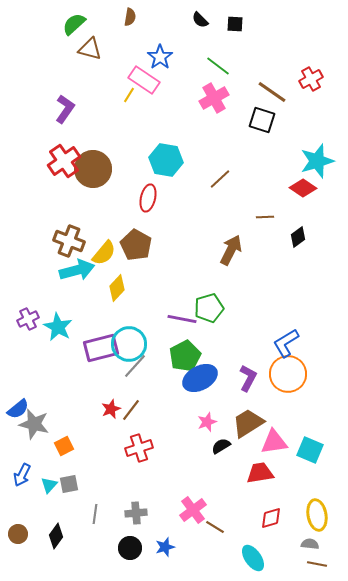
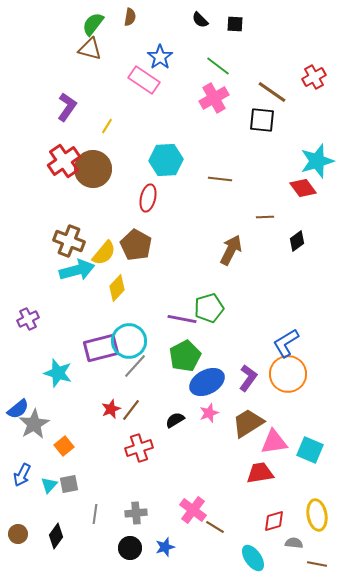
green semicircle at (74, 24): moved 19 px right; rotated 10 degrees counterclockwise
red cross at (311, 79): moved 3 px right, 2 px up
yellow line at (129, 95): moved 22 px left, 31 px down
purple L-shape at (65, 109): moved 2 px right, 2 px up
black square at (262, 120): rotated 12 degrees counterclockwise
cyan hexagon at (166, 160): rotated 12 degrees counterclockwise
brown line at (220, 179): rotated 50 degrees clockwise
red diamond at (303, 188): rotated 20 degrees clockwise
black diamond at (298, 237): moved 1 px left, 4 px down
cyan star at (58, 327): moved 46 px down; rotated 12 degrees counterclockwise
cyan circle at (129, 344): moved 3 px up
blue ellipse at (200, 378): moved 7 px right, 4 px down
purple L-shape at (248, 378): rotated 8 degrees clockwise
pink star at (207, 422): moved 2 px right, 9 px up
gray star at (34, 424): rotated 28 degrees clockwise
orange square at (64, 446): rotated 12 degrees counterclockwise
black semicircle at (221, 446): moved 46 px left, 26 px up
pink cross at (193, 510): rotated 16 degrees counterclockwise
red diamond at (271, 518): moved 3 px right, 3 px down
gray semicircle at (310, 544): moved 16 px left, 1 px up
